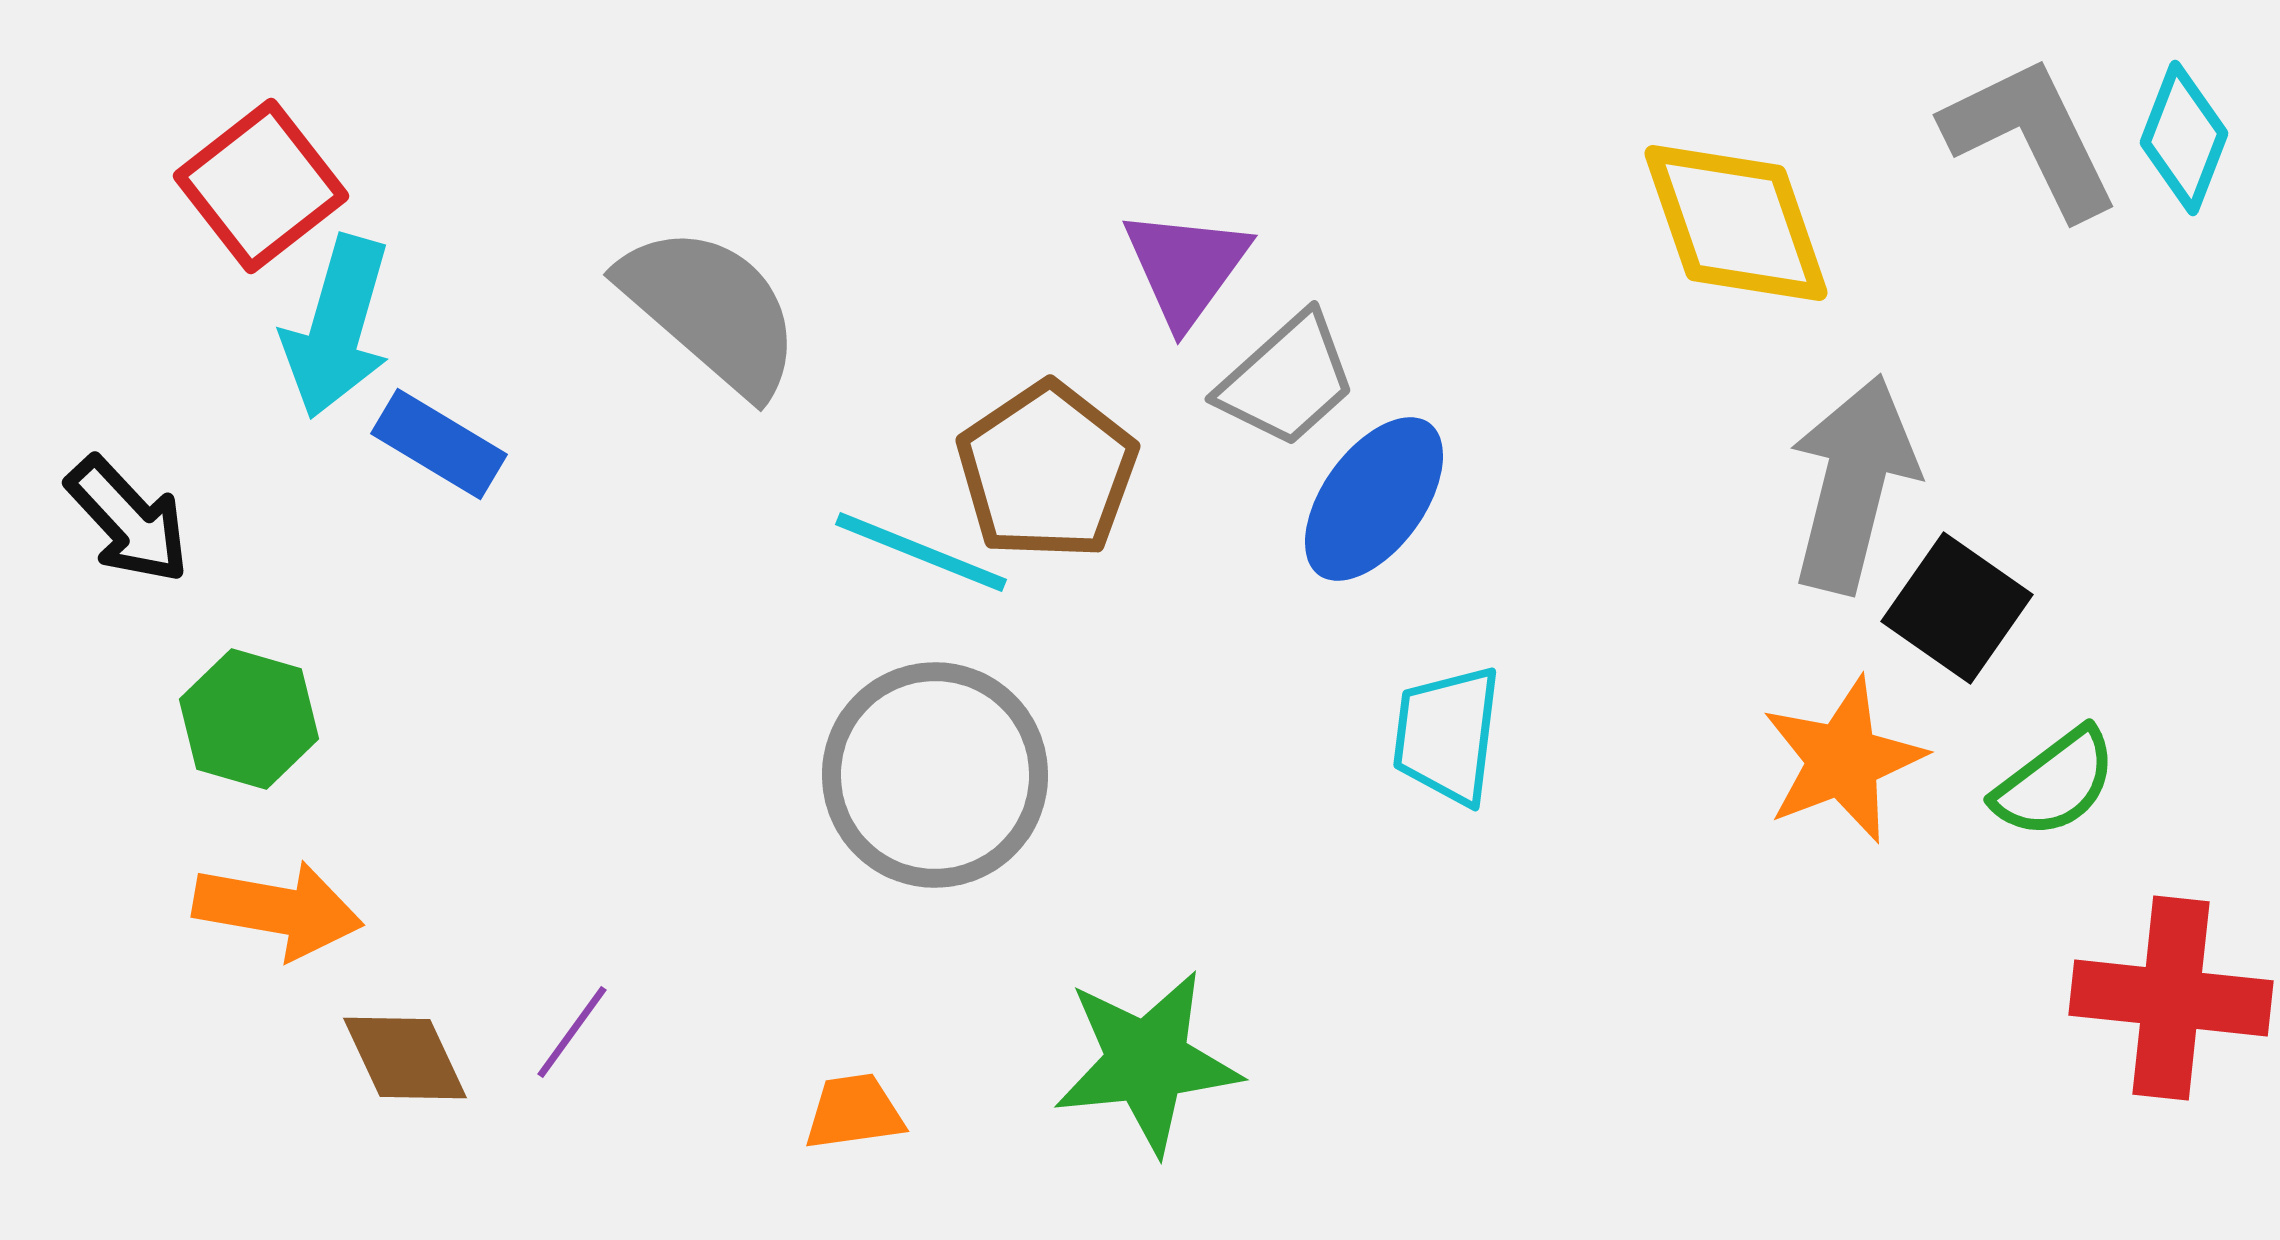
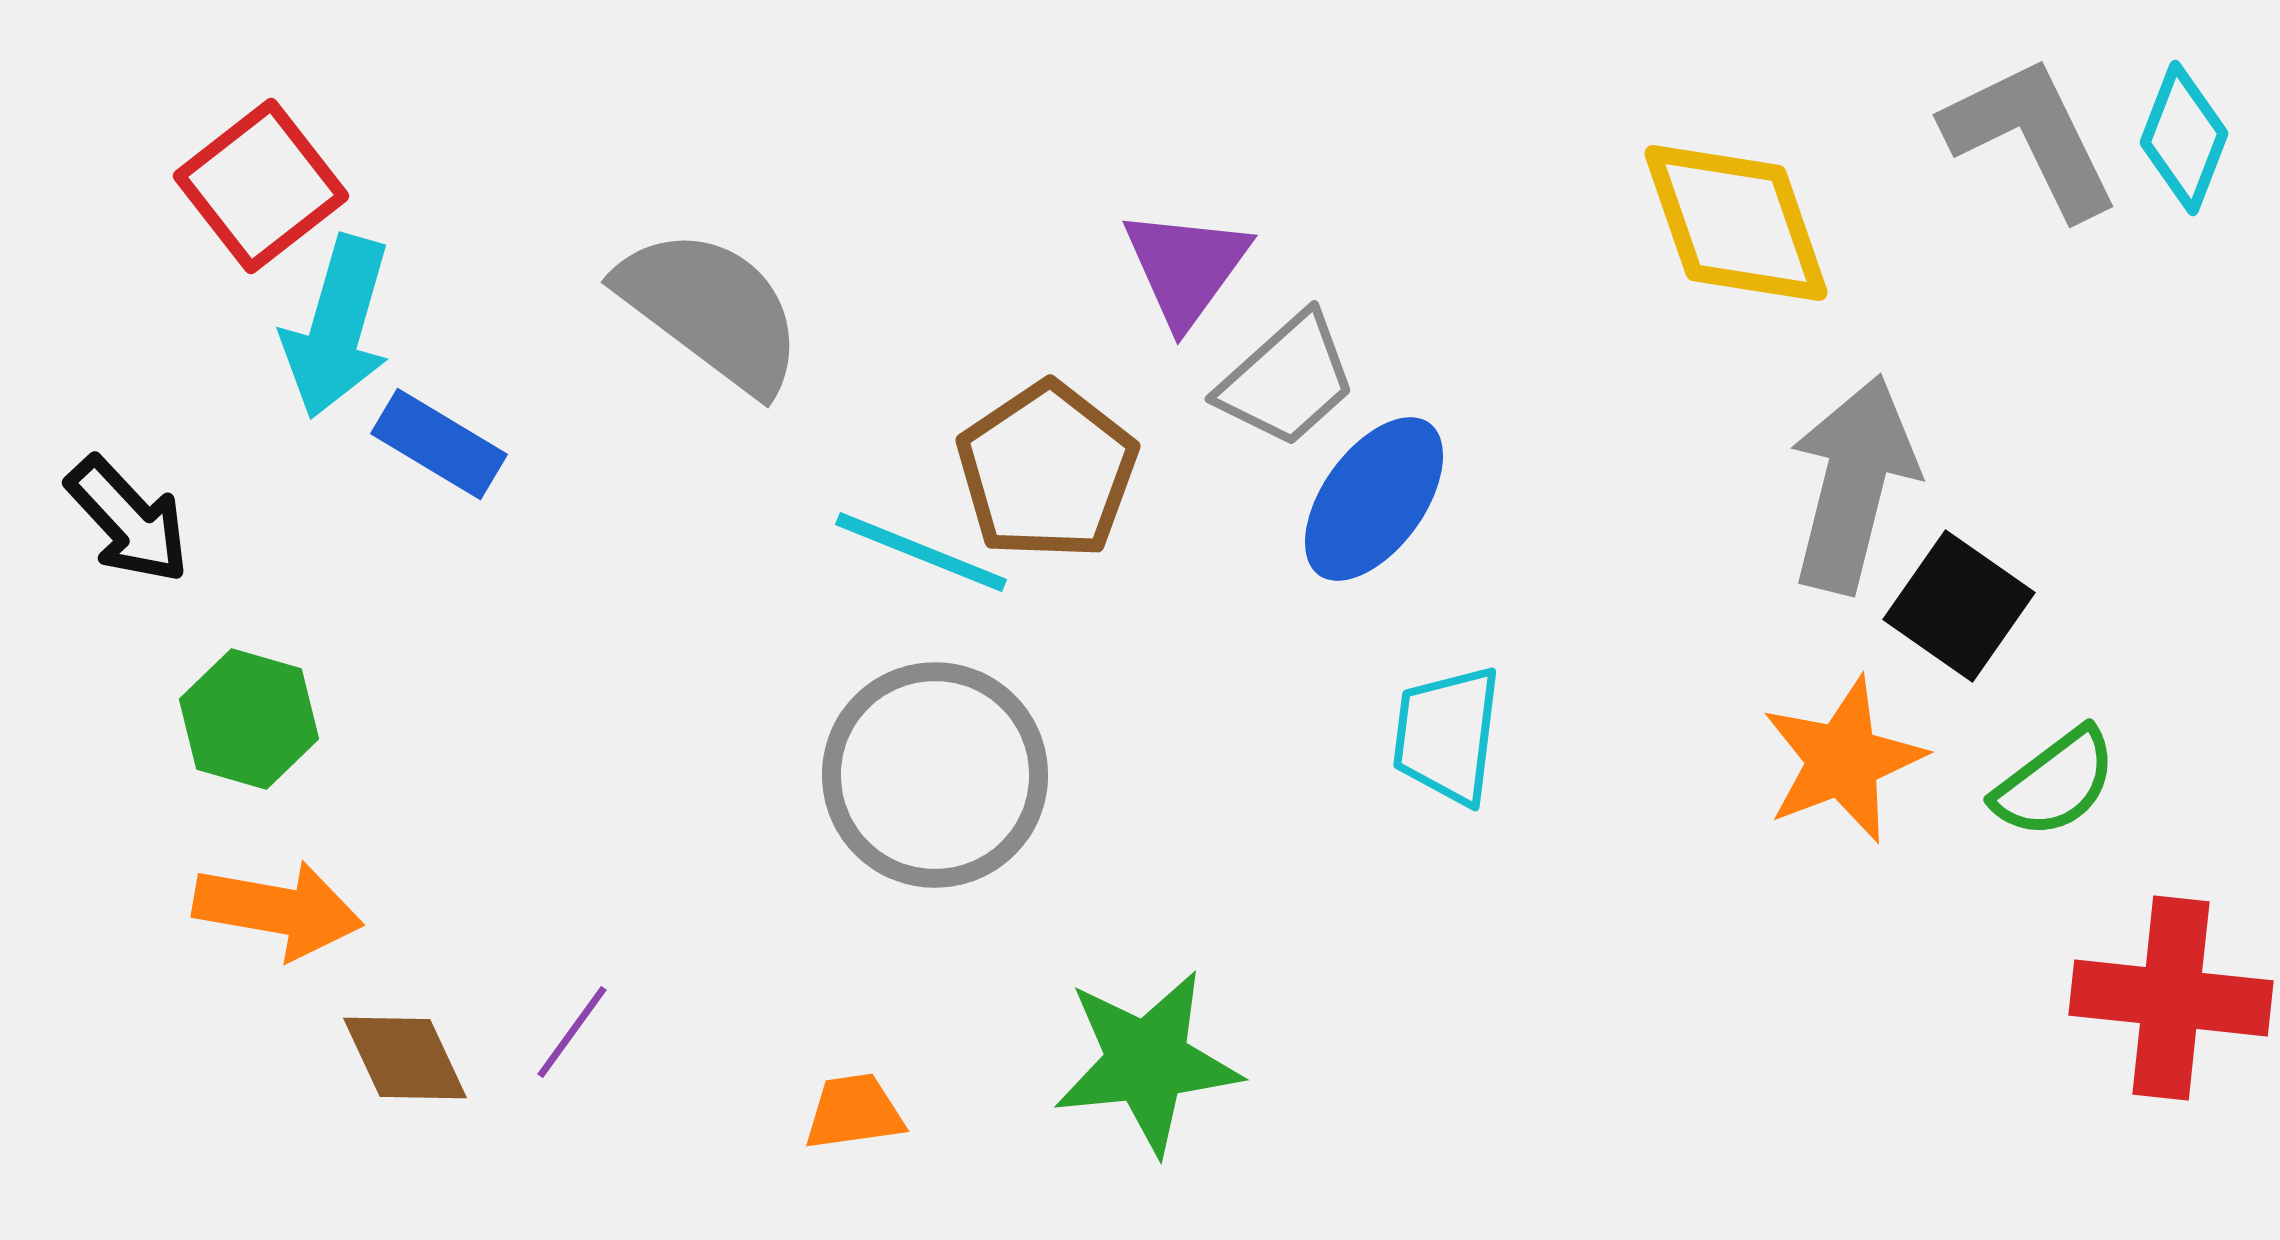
gray semicircle: rotated 4 degrees counterclockwise
black square: moved 2 px right, 2 px up
